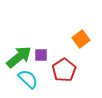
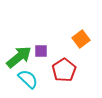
purple square: moved 4 px up
